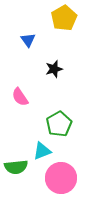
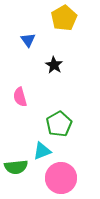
black star: moved 4 px up; rotated 24 degrees counterclockwise
pink semicircle: rotated 18 degrees clockwise
